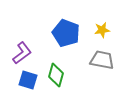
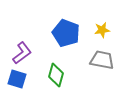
blue square: moved 11 px left, 1 px up
